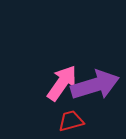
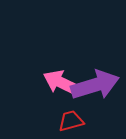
pink arrow: rotated 99 degrees counterclockwise
